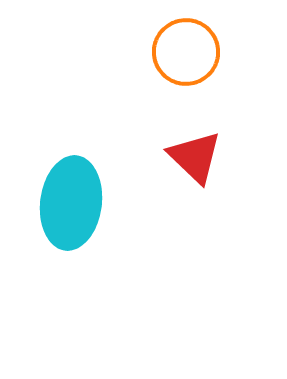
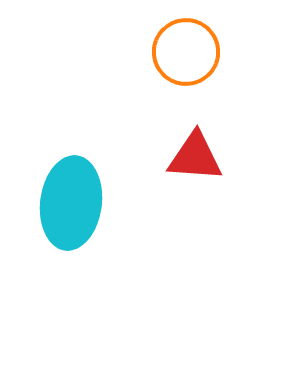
red triangle: rotated 40 degrees counterclockwise
